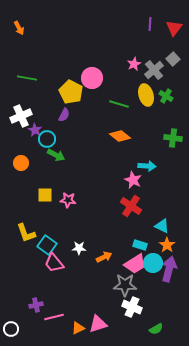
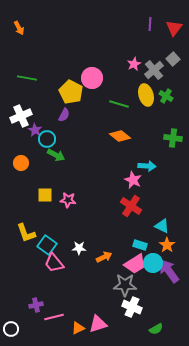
purple arrow at (169, 269): moved 2 px down; rotated 50 degrees counterclockwise
